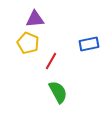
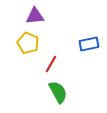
purple triangle: moved 3 px up
red line: moved 3 px down
